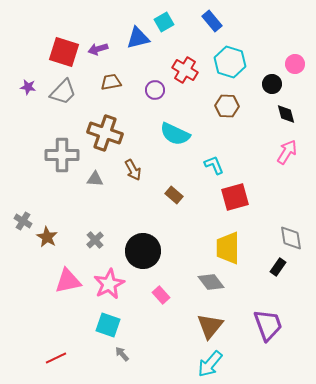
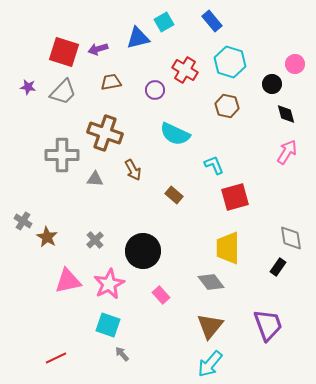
brown hexagon at (227, 106): rotated 10 degrees clockwise
